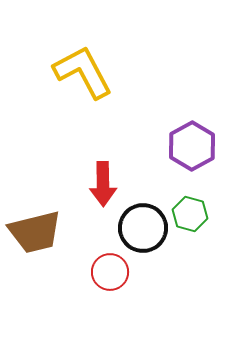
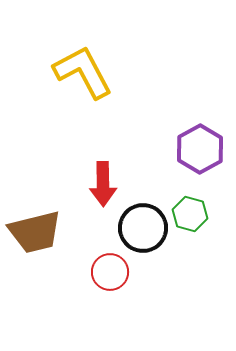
purple hexagon: moved 8 px right, 3 px down
